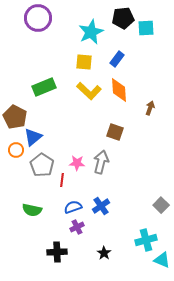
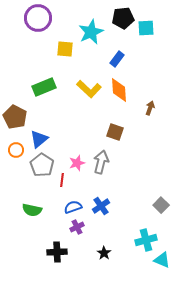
yellow square: moved 19 px left, 13 px up
yellow L-shape: moved 2 px up
blue triangle: moved 6 px right, 2 px down
pink star: rotated 21 degrees counterclockwise
